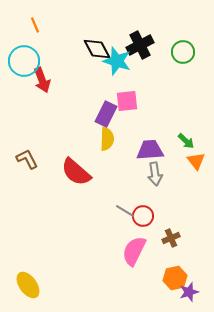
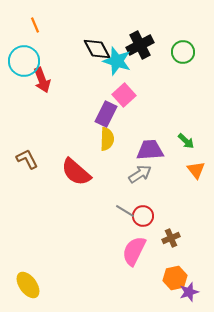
pink square: moved 3 px left, 6 px up; rotated 35 degrees counterclockwise
orange triangle: moved 9 px down
gray arrow: moved 15 px left; rotated 115 degrees counterclockwise
